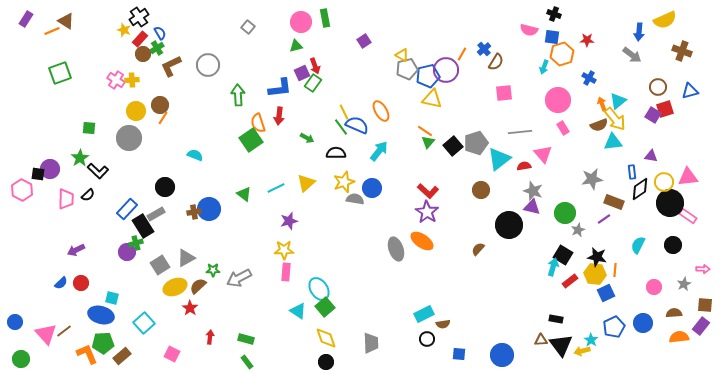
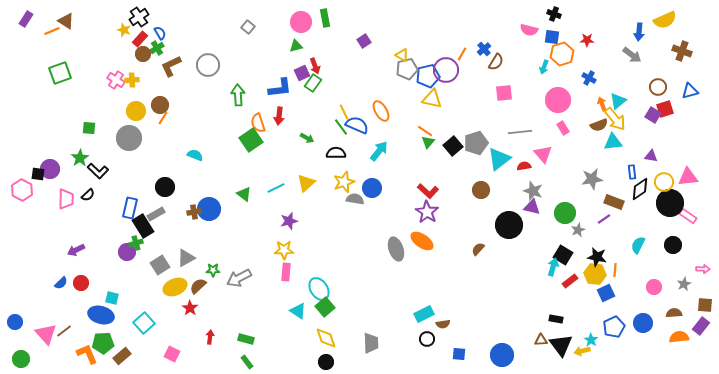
blue rectangle at (127, 209): moved 3 px right, 1 px up; rotated 30 degrees counterclockwise
